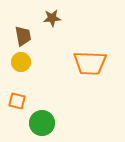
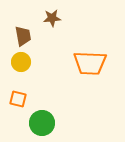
orange square: moved 1 px right, 2 px up
